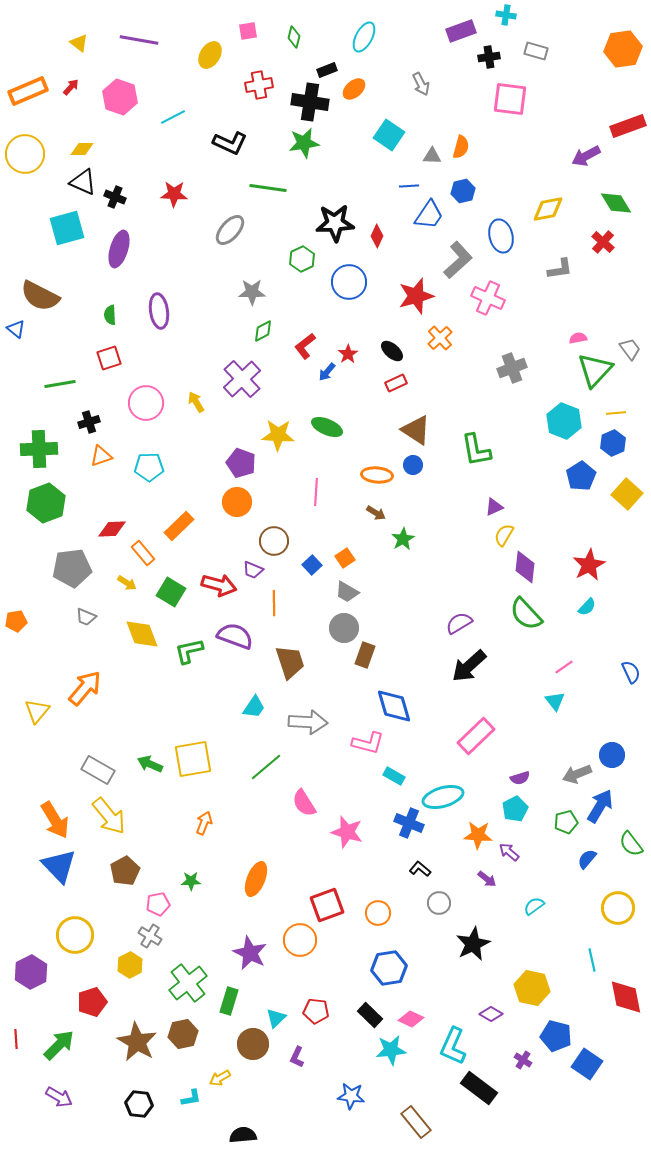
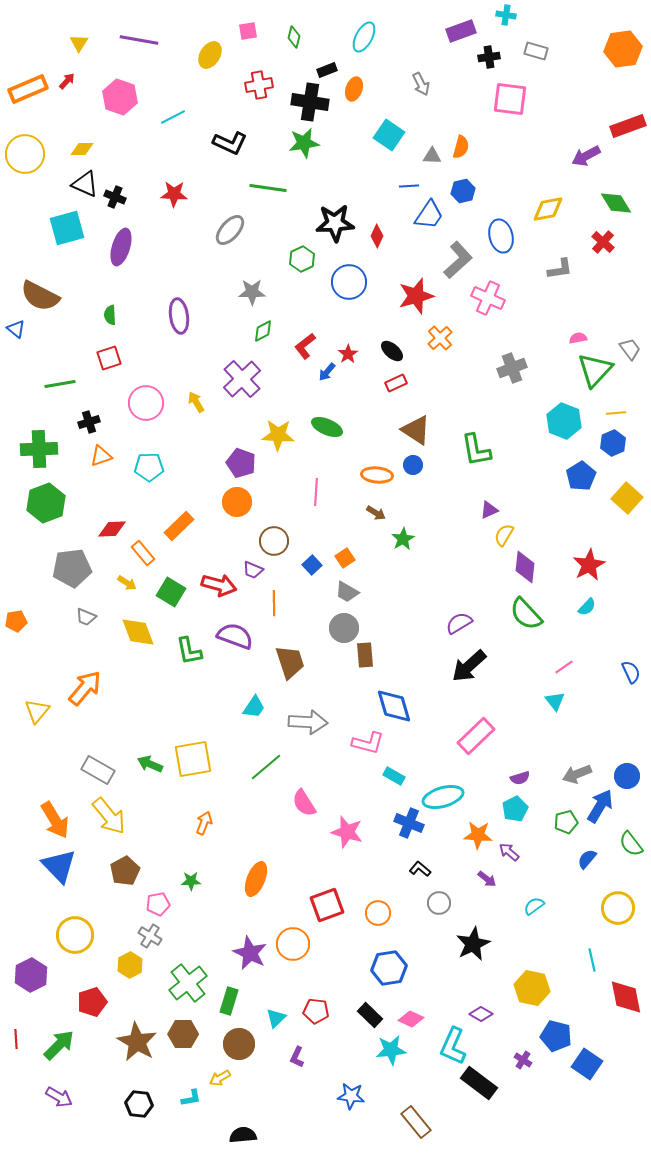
yellow triangle at (79, 43): rotated 24 degrees clockwise
red arrow at (71, 87): moved 4 px left, 6 px up
orange ellipse at (354, 89): rotated 30 degrees counterclockwise
orange rectangle at (28, 91): moved 2 px up
black triangle at (83, 182): moved 2 px right, 2 px down
purple ellipse at (119, 249): moved 2 px right, 2 px up
purple ellipse at (159, 311): moved 20 px right, 5 px down
yellow square at (627, 494): moved 4 px down
purple triangle at (494, 507): moved 5 px left, 3 px down
yellow diamond at (142, 634): moved 4 px left, 2 px up
green L-shape at (189, 651): rotated 88 degrees counterclockwise
brown rectangle at (365, 655): rotated 25 degrees counterclockwise
blue circle at (612, 755): moved 15 px right, 21 px down
orange circle at (300, 940): moved 7 px left, 4 px down
purple hexagon at (31, 972): moved 3 px down
purple diamond at (491, 1014): moved 10 px left
brown hexagon at (183, 1034): rotated 12 degrees clockwise
brown circle at (253, 1044): moved 14 px left
black rectangle at (479, 1088): moved 5 px up
